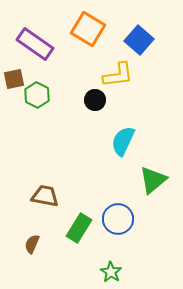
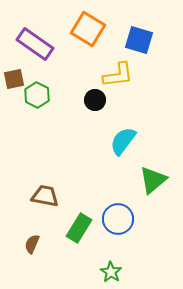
blue square: rotated 24 degrees counterclockwise
cyan semicircle: rotated 12 degrees clockwise
